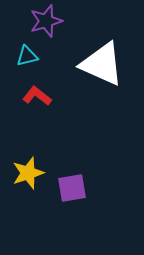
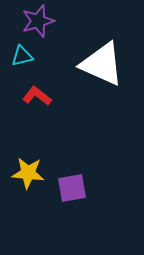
purple star: moved 8 px left
cyan triangle: moved 5 px left
yellow star: rotated 24 degrees clockwise
